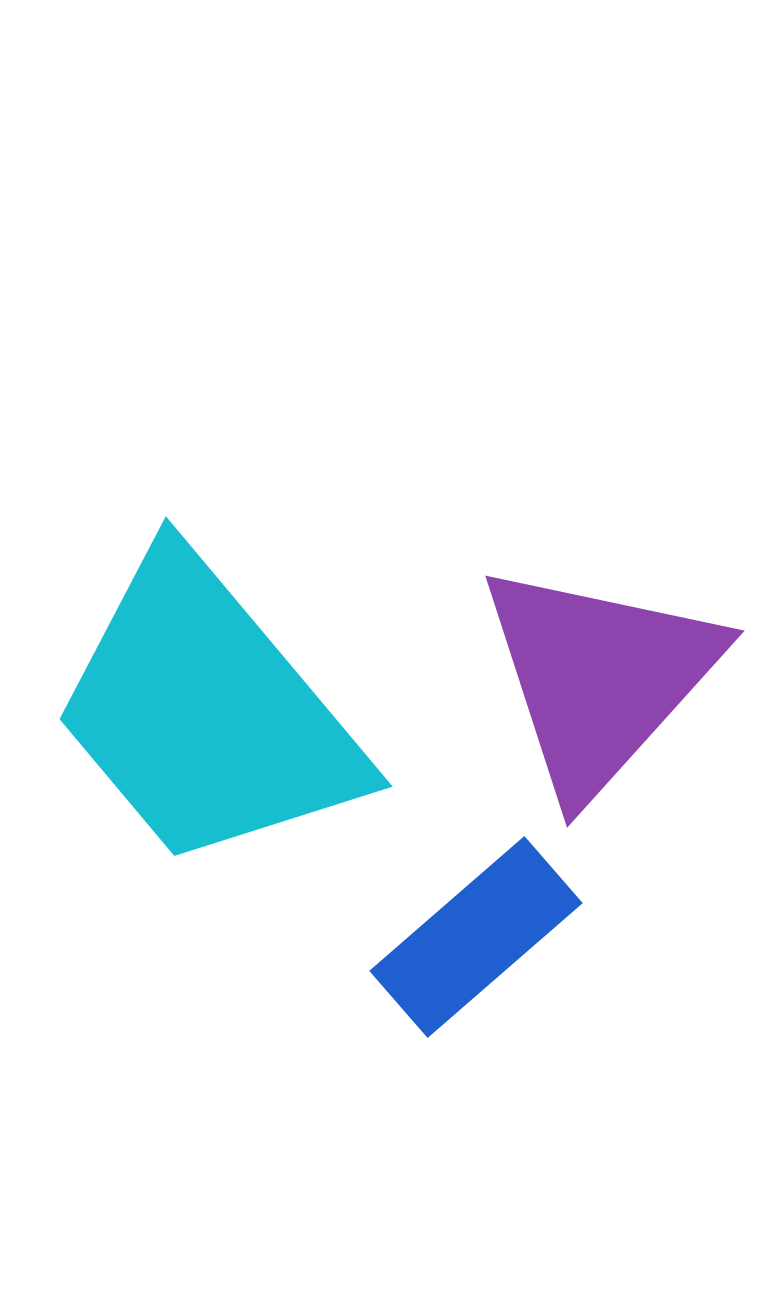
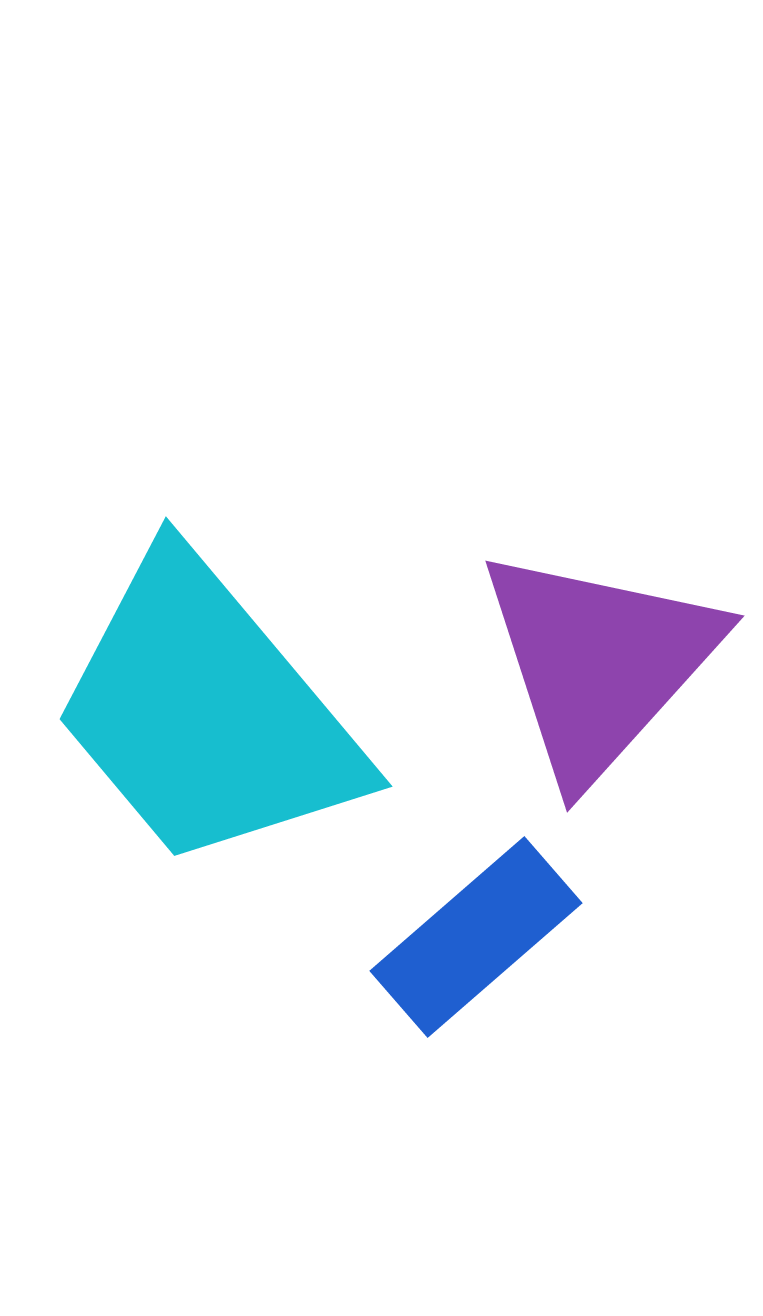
purple triangle: moved 15 px up
